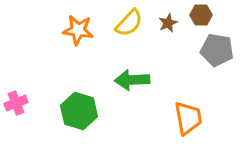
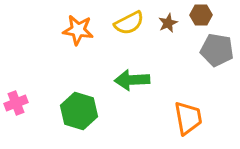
yellow semicircle: rotated 20 degrees clockwise
